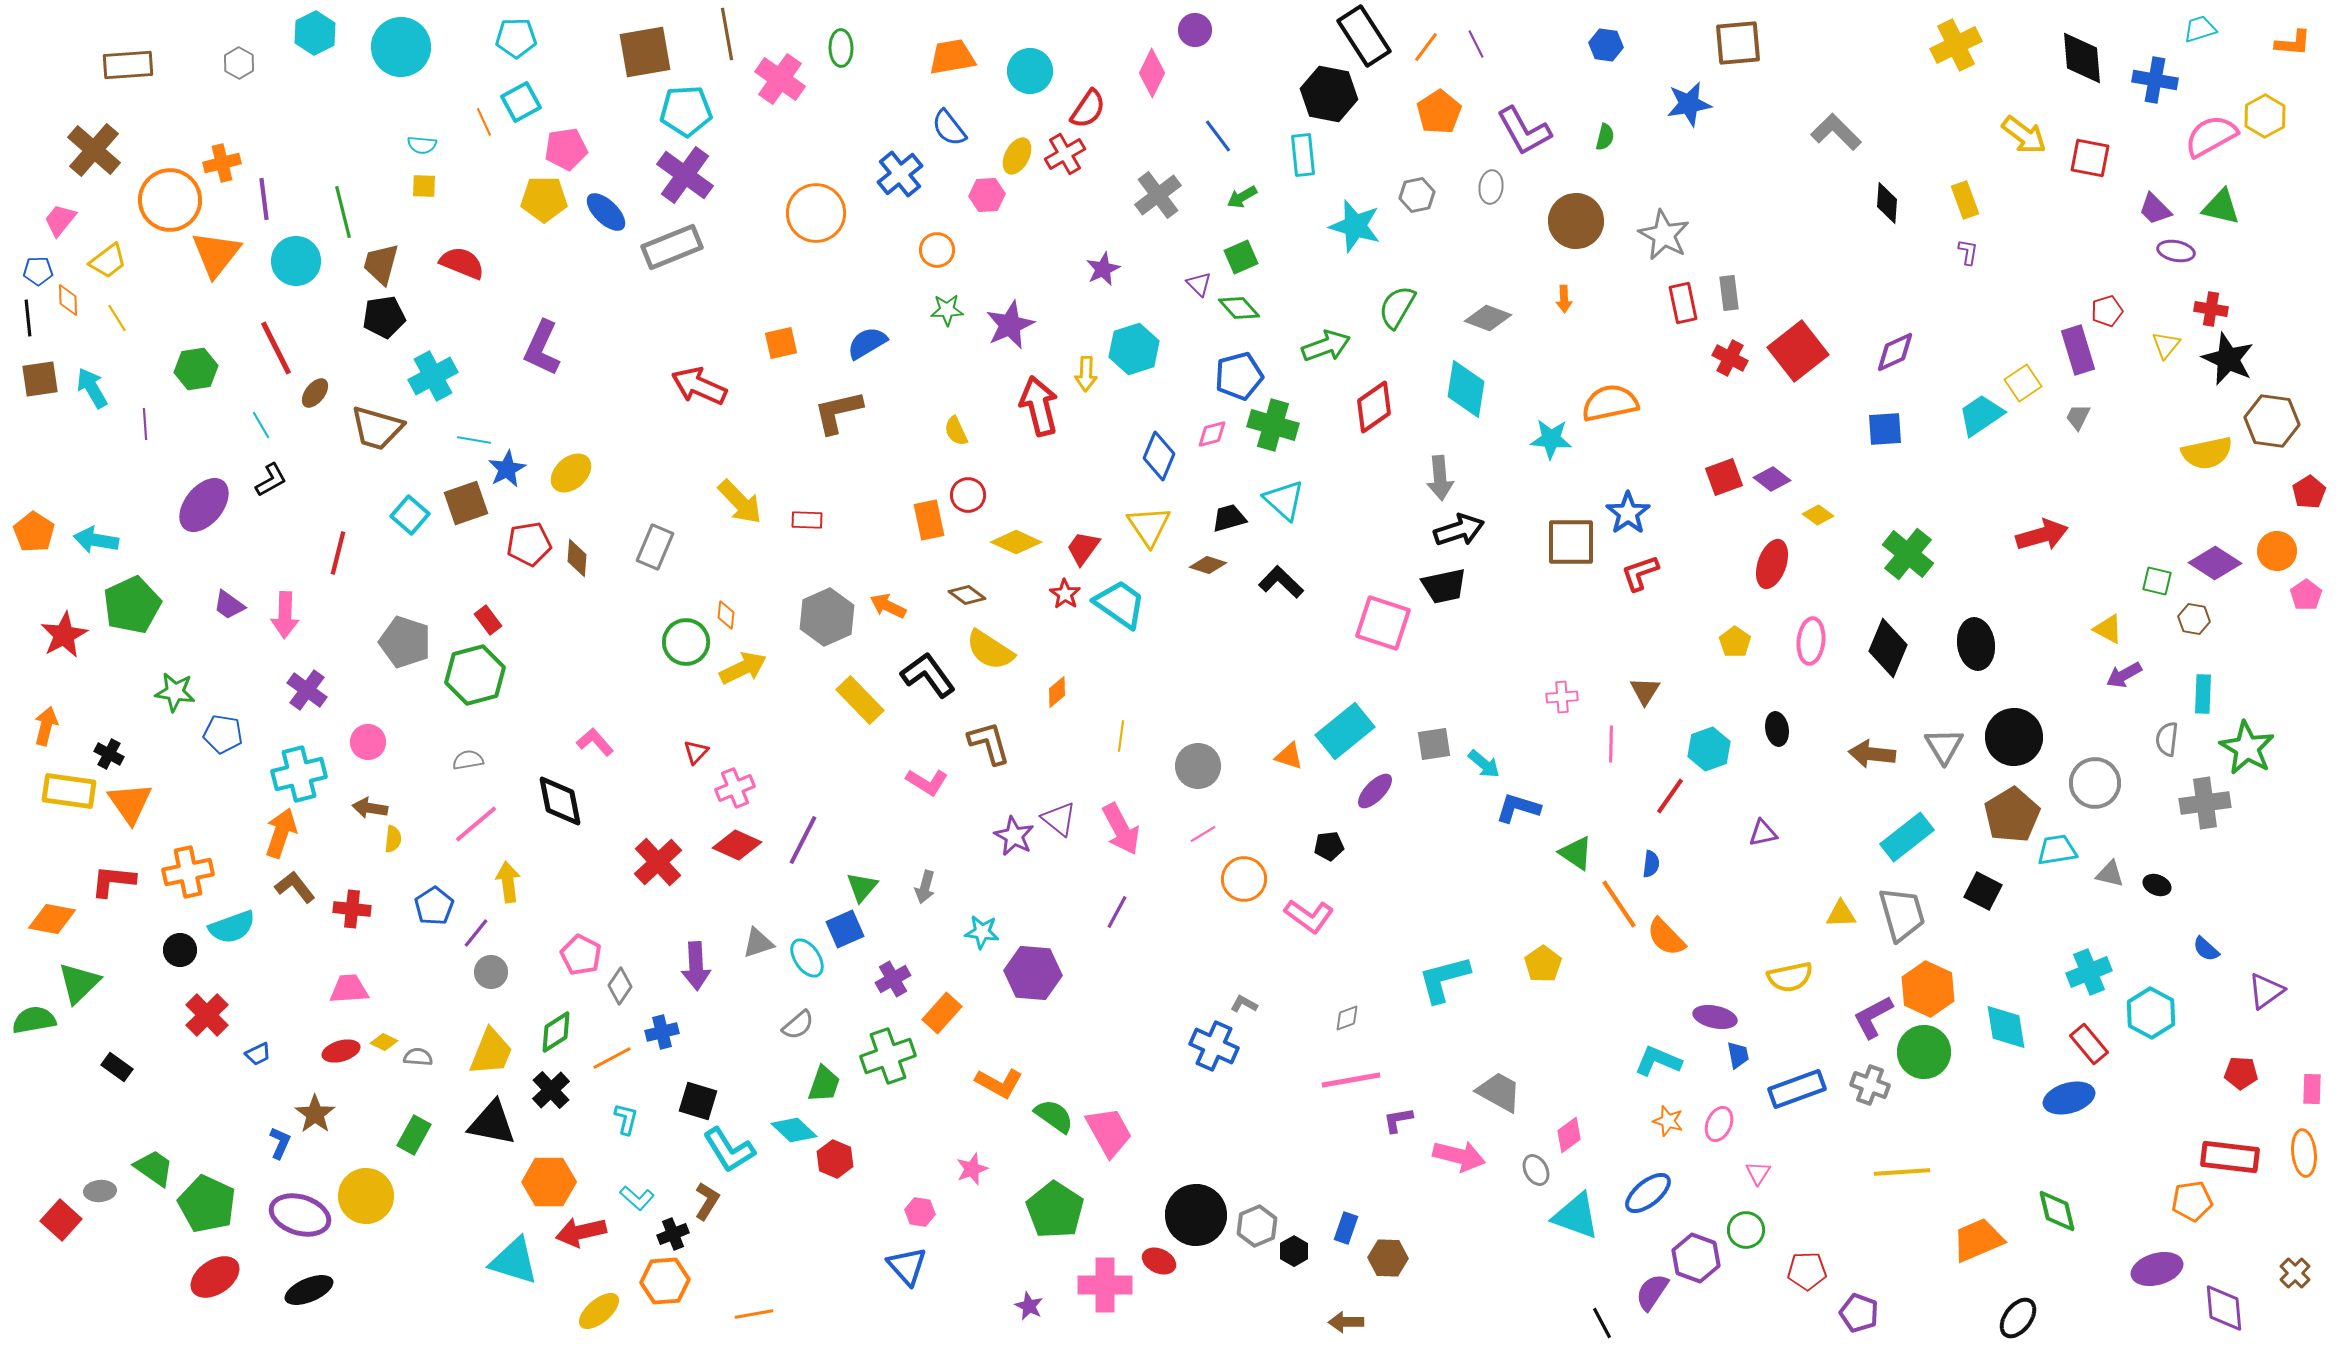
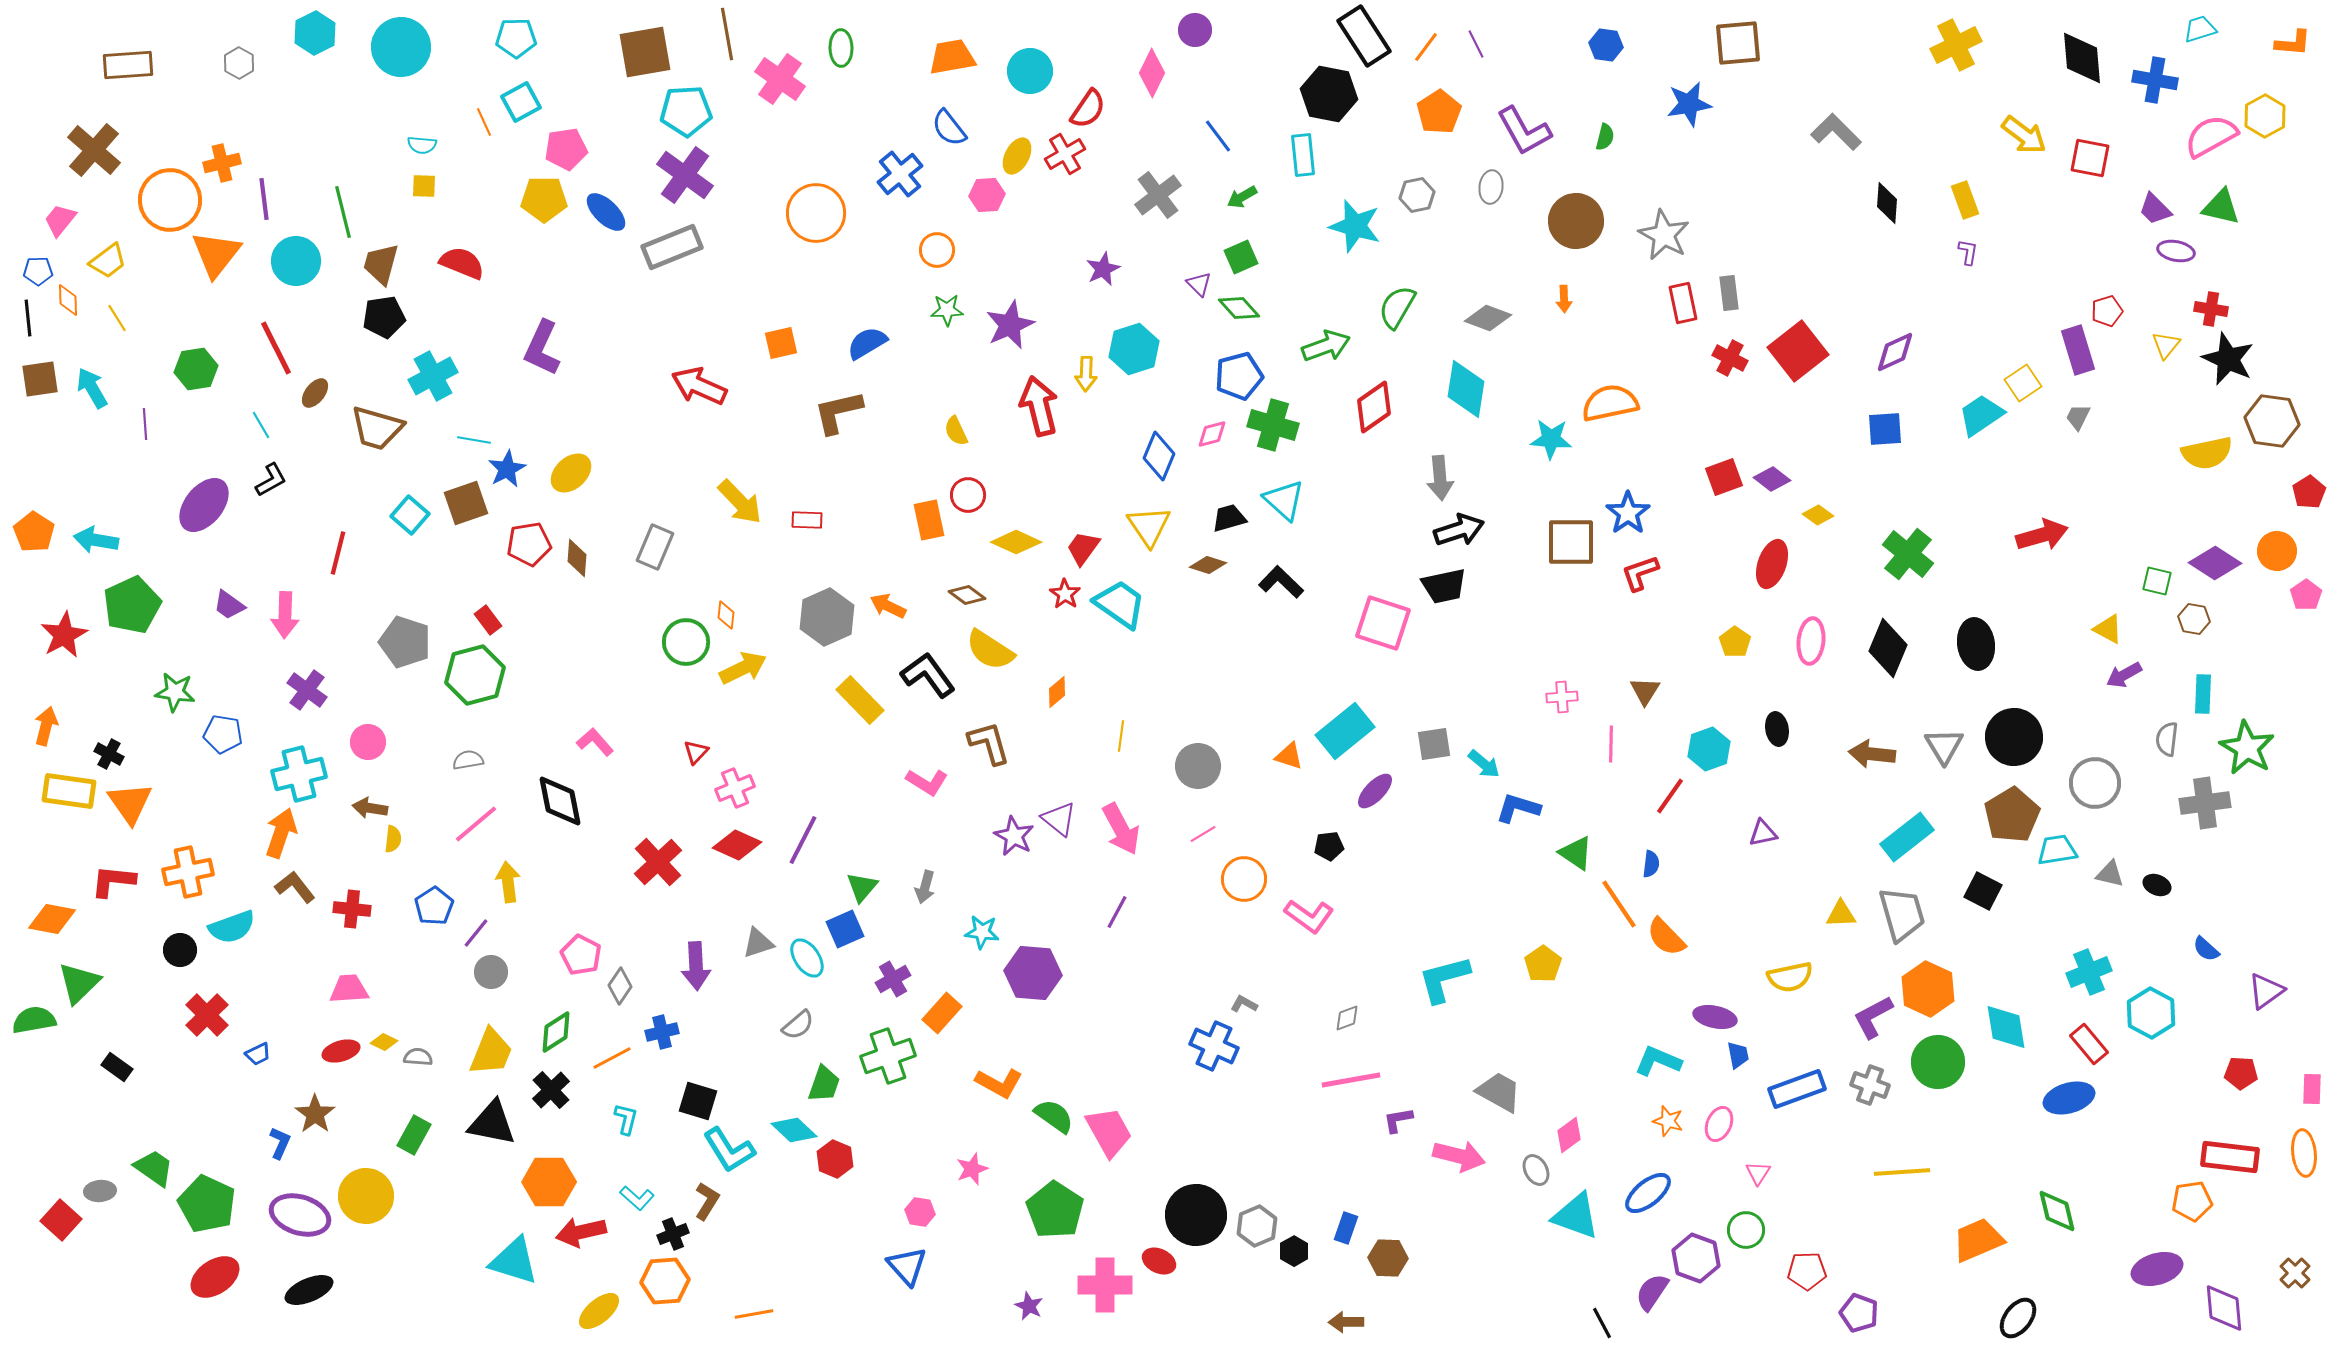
green circle at (1924, 1052): moved 14 px right, 10 px down
